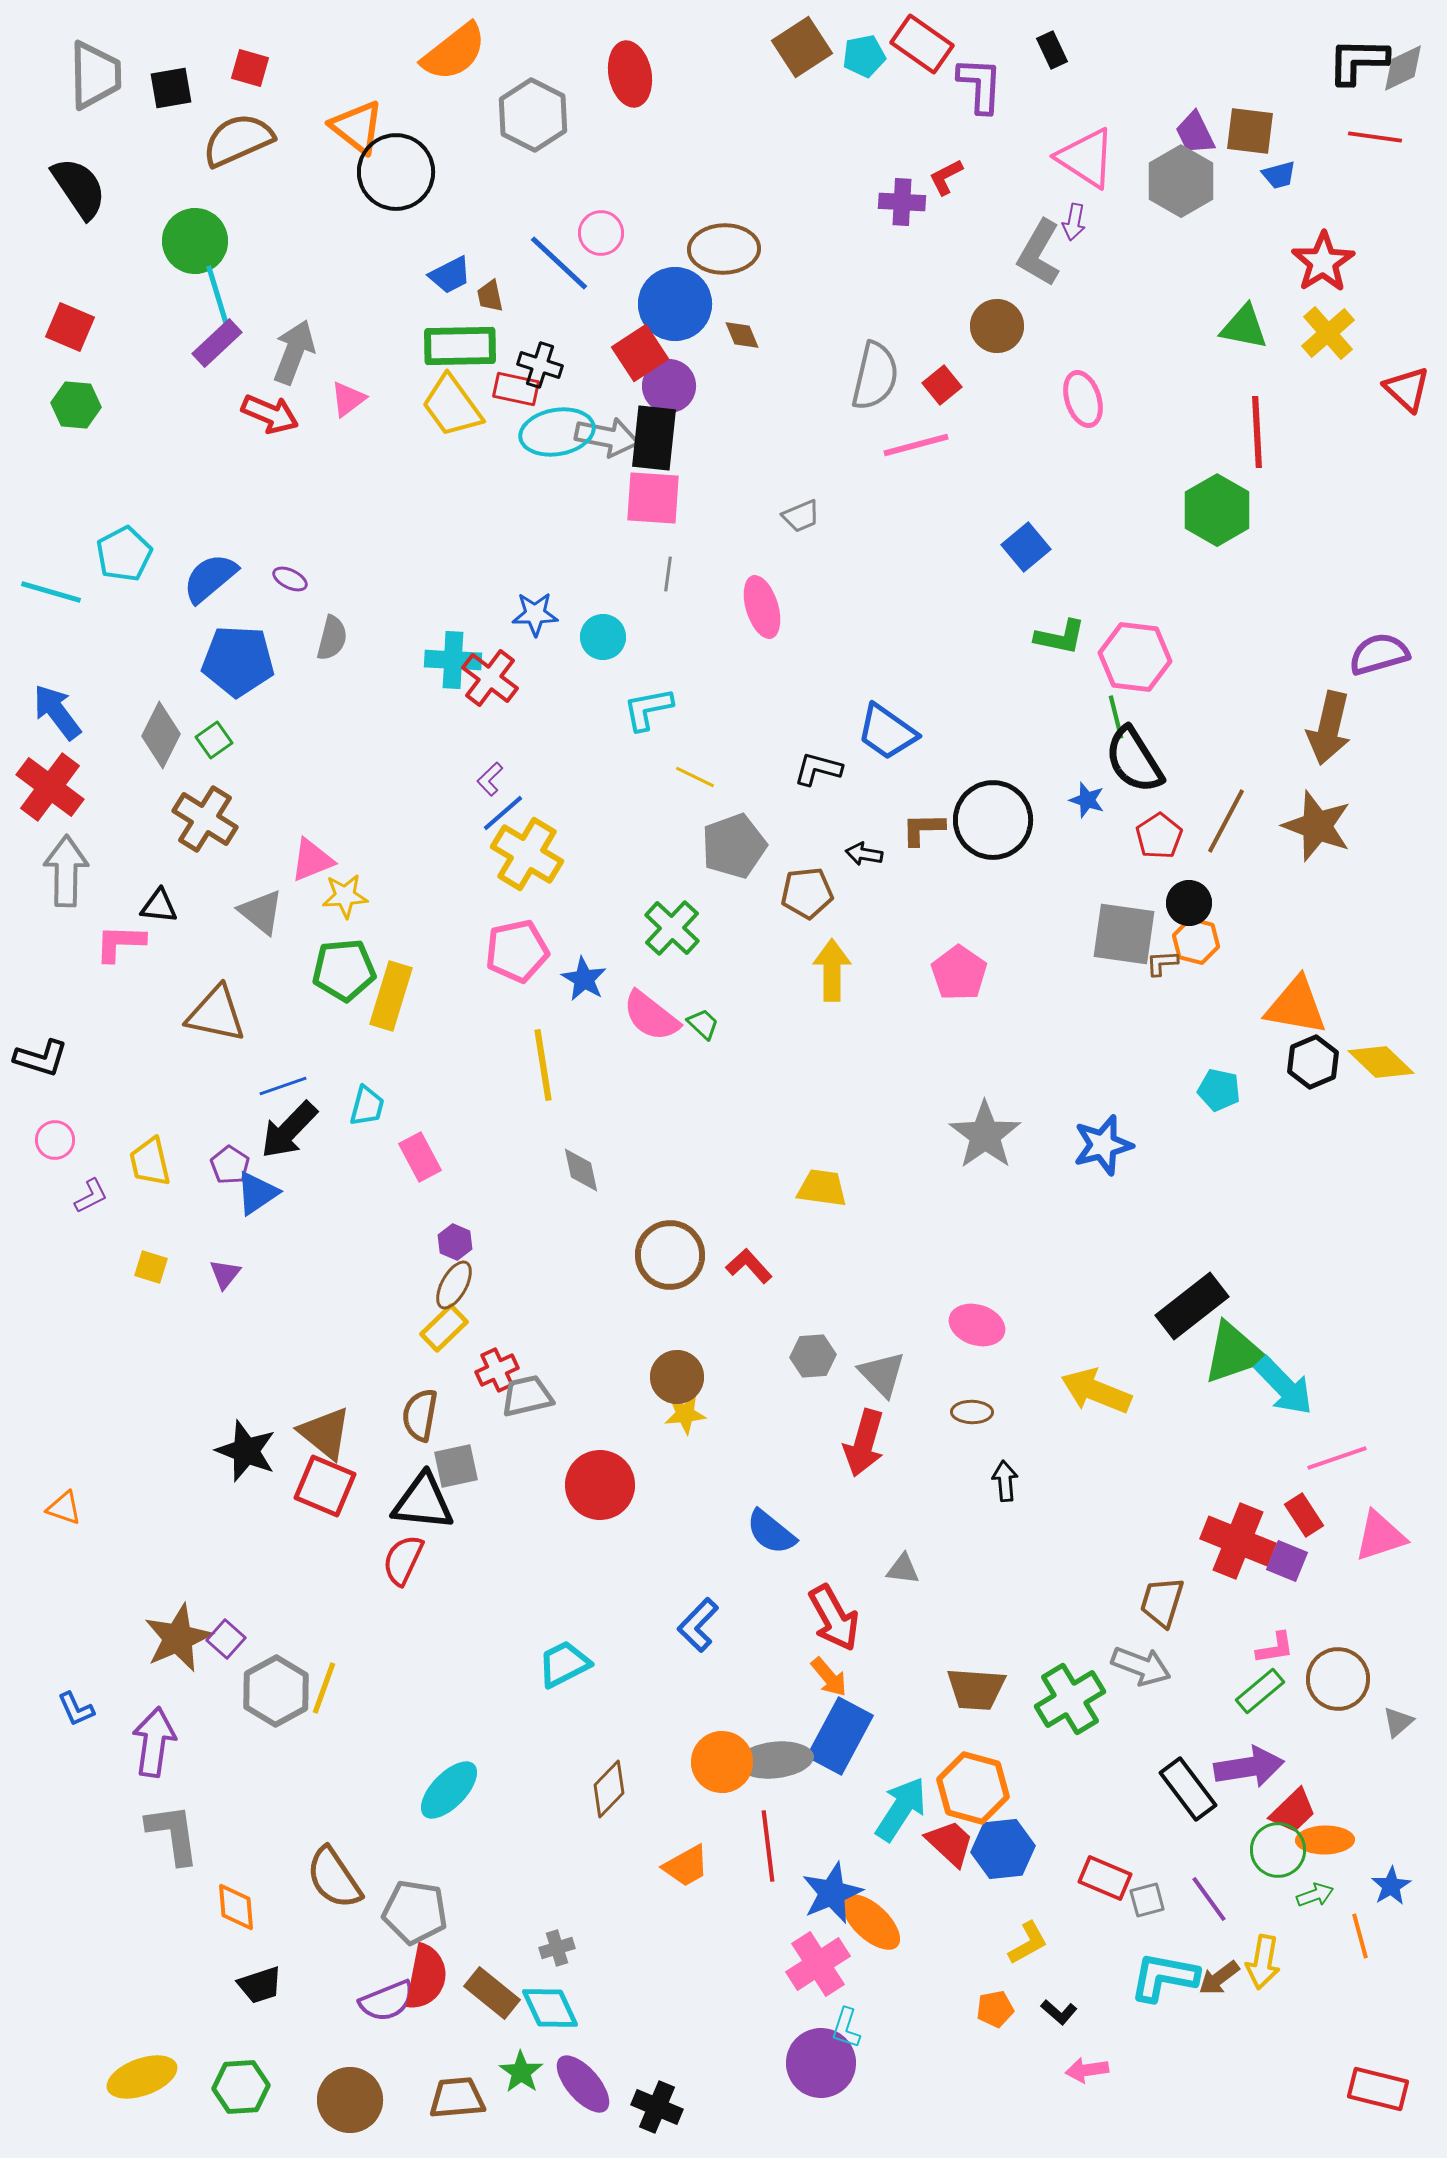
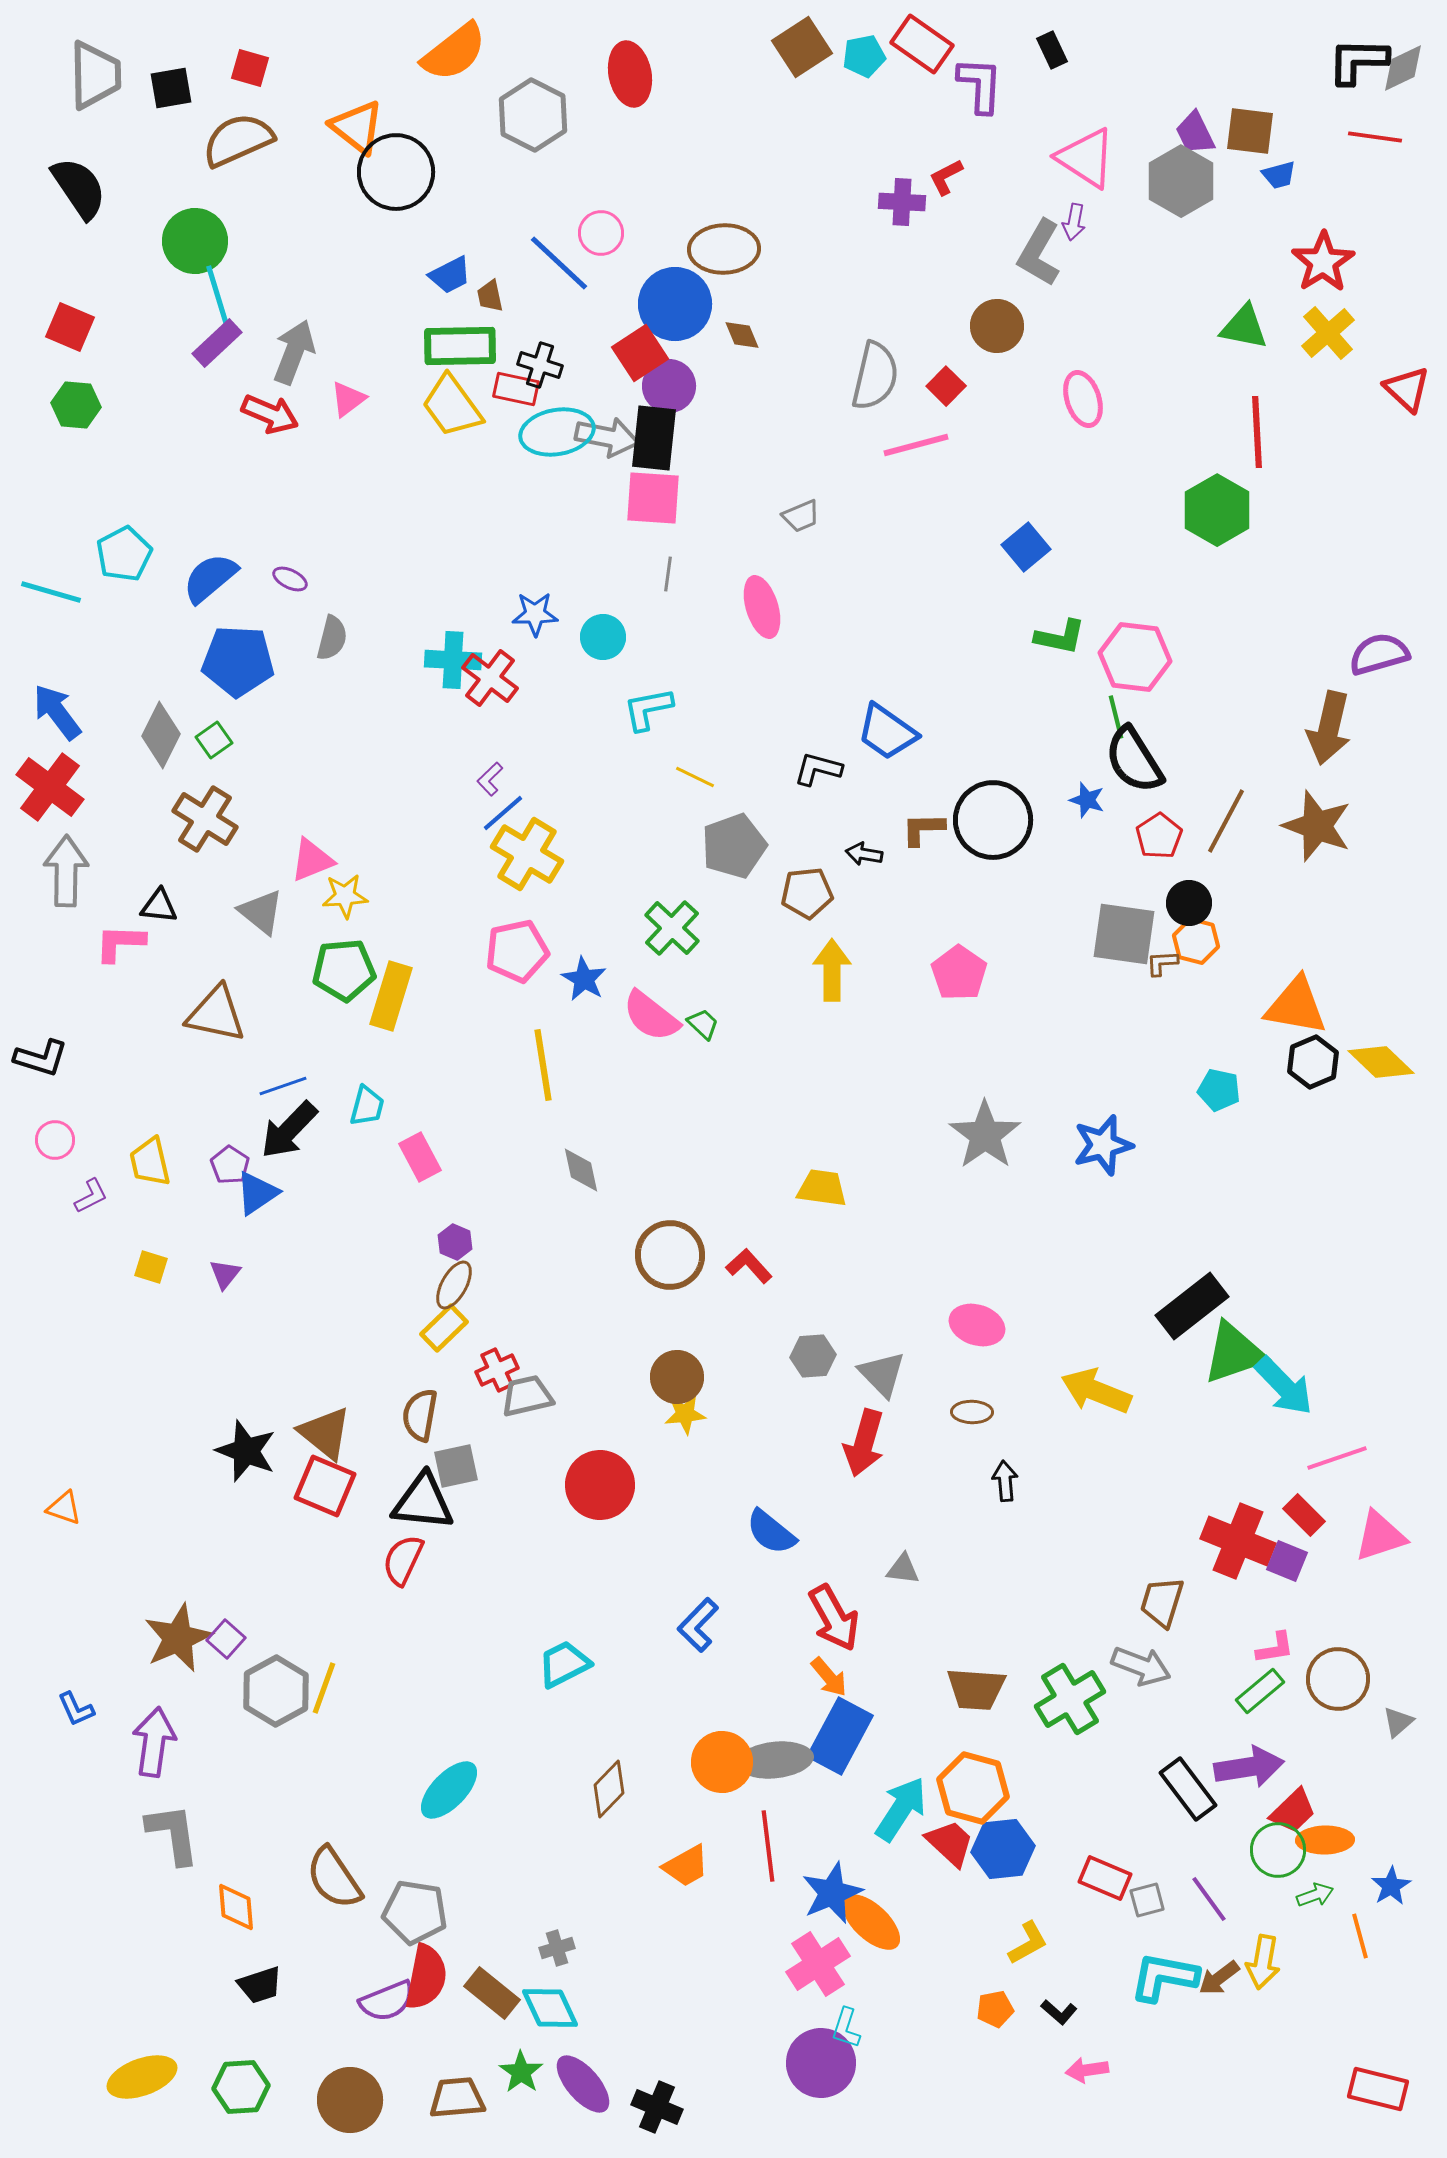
red square at (942, 385): moved 4 px right, 1 px down; rotated 6 degrees counterclockwise
red rectangle at (1304, 1515): rotated 12 degrees counterclockwise
